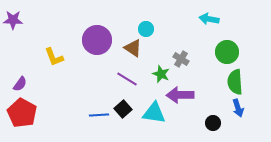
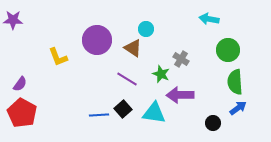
green circle: moved 1 px right, 2 px up
yellow L-shape: moved 4 px right
blue arrow: rotated 108 degrees counterclockwise
